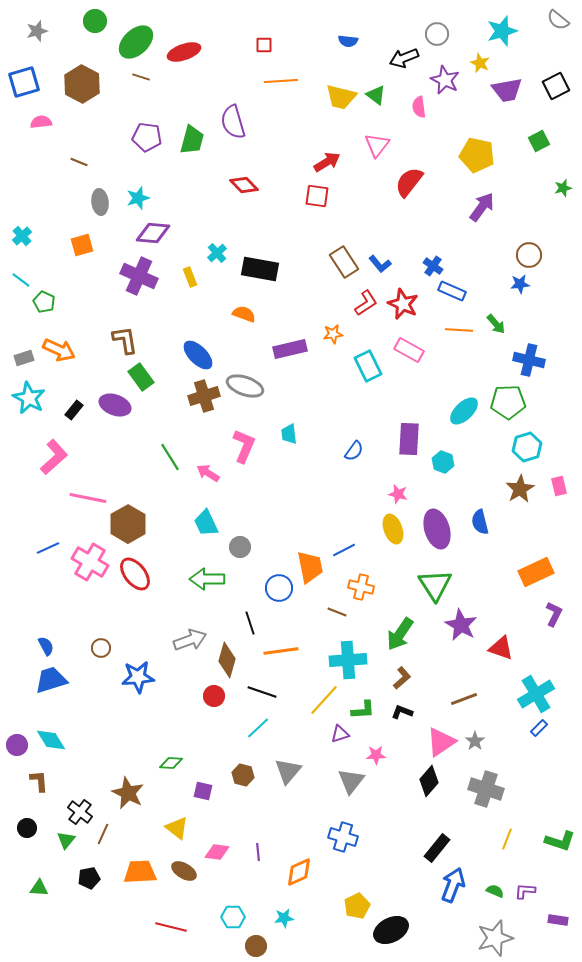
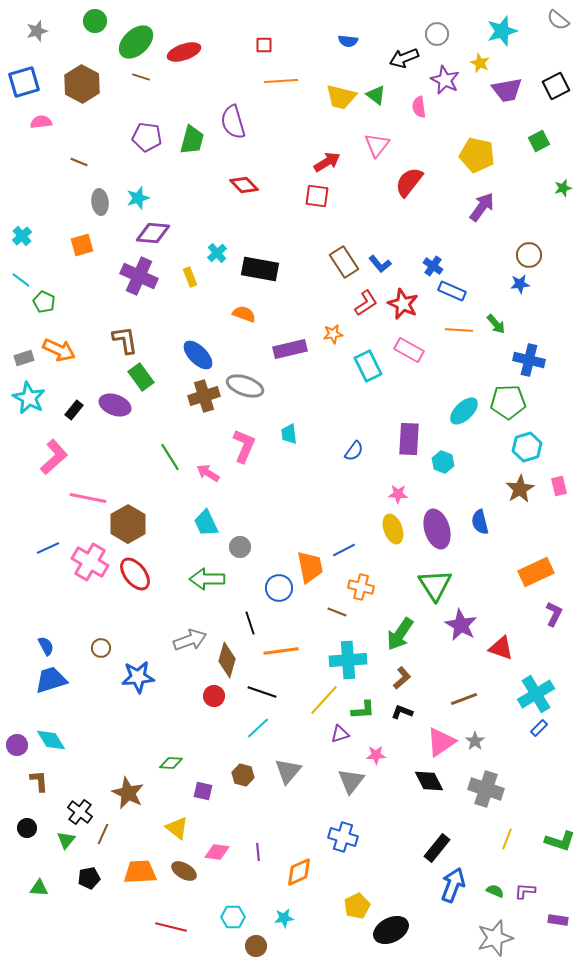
pink star at (398, 494): rotated 12 degrees counterclockwise
black diamond at (429, 781): rotated 68 degrees counterclockwise
